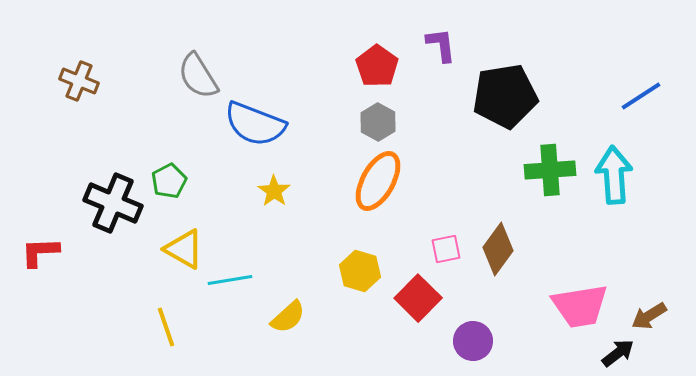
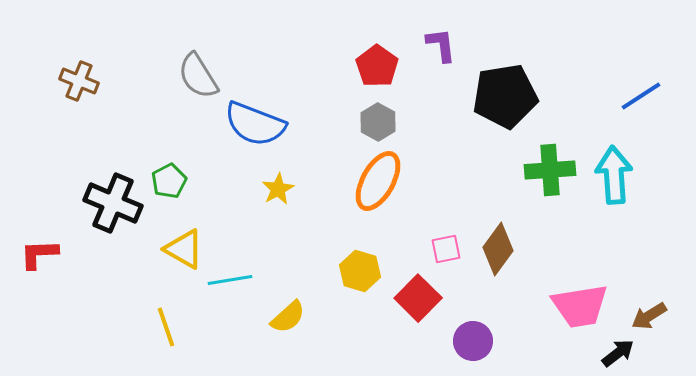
yellow star: moved 4 px right, 2 px up; rotated 8 degrees clockwise
red L-shape: moved 1 px left, 2 px down
